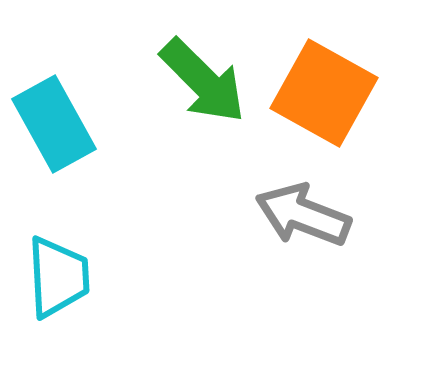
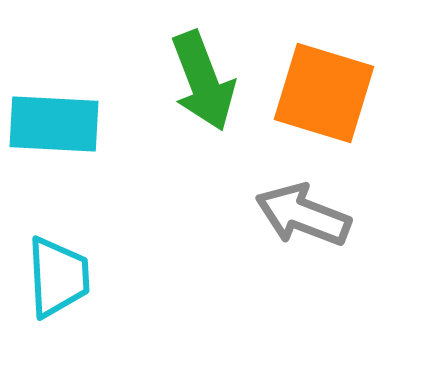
green arrow: rotated 24 degrees clockwise
orange square: rotated 12 degrees counterclockwise
cyan rectangle: rotated 58 degrees counterclockwise
